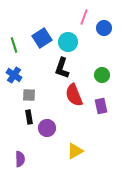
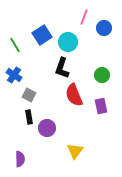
blue square: moved 3 px up
green line: moved 1 px right; rotated 14 degrees counterclockwise
gray square: rotated 24 degrees clockwise
yellow triangle: rotated 24 degrees counterclockwise
